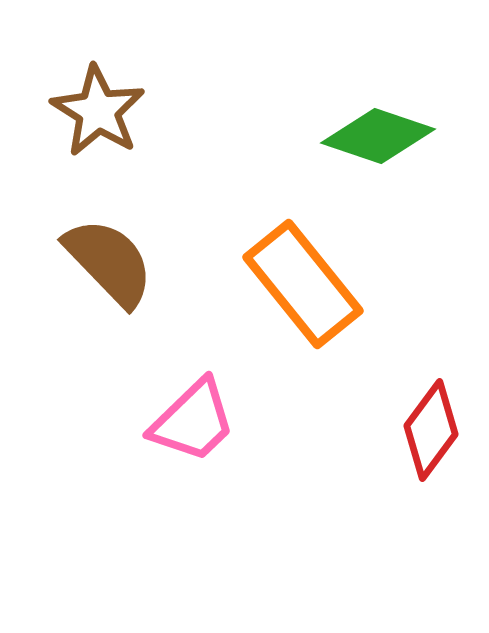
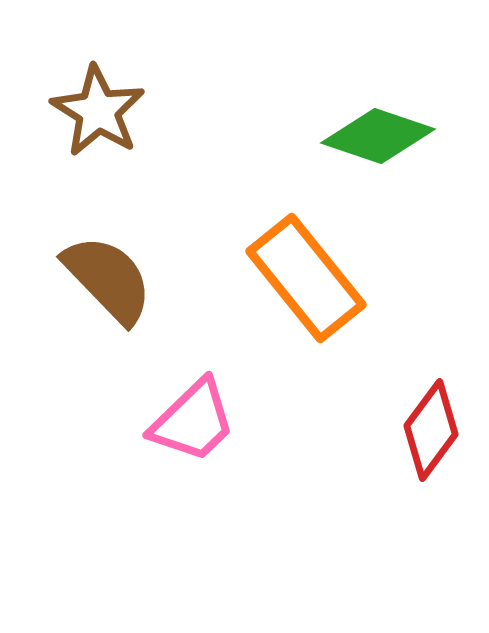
brown semicircle: moved 1 px left, 17 px down
orange rectangle: moved 3 px right, 6 px up
